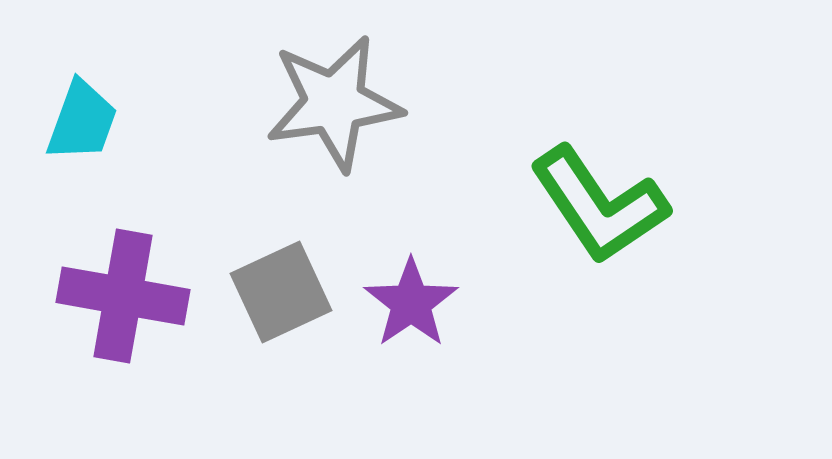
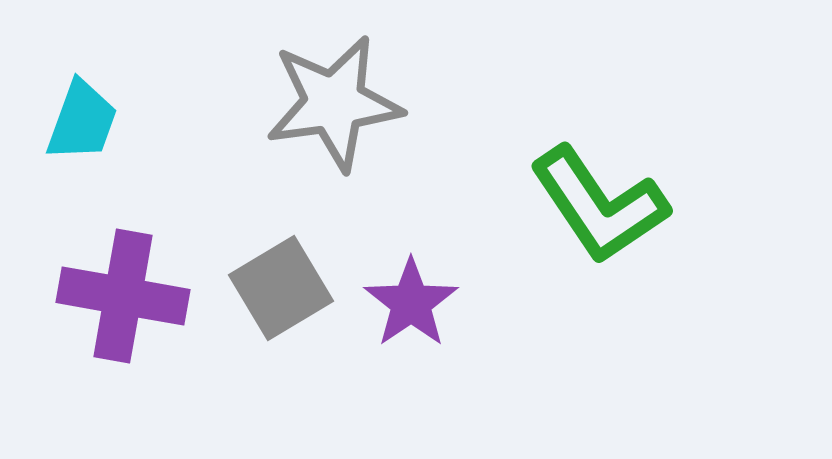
gray square: moved 4 px up; rotated 6 degrees counterclockwise
